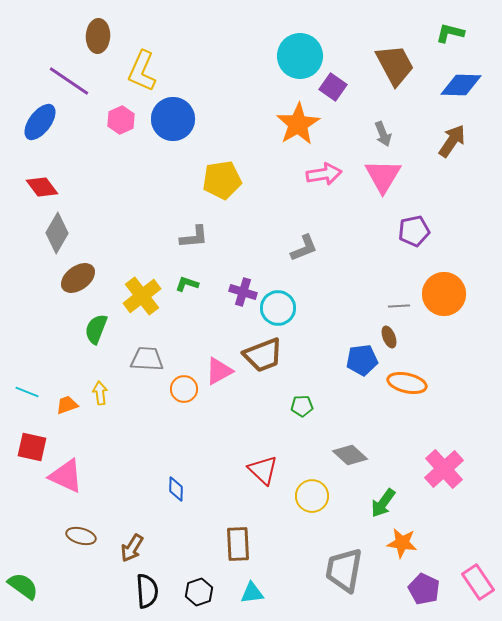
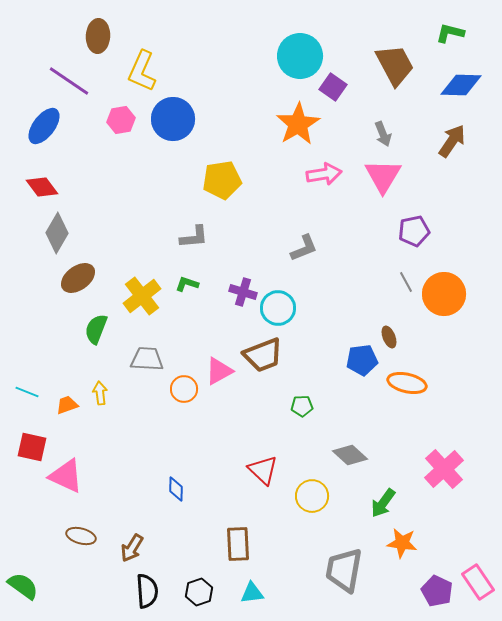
pink hexagon at (121, 120): rotated 16 degrees clockwise
blue ellipse at (40, 122): moved 4 px right, 4 px down
gray line at (399, 306): moved 7 px right, 24 px up; rotated 65 degrees clockwise
purple pentagon at (424, 589): moved 13 px right, 2 px down
